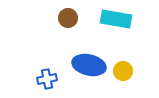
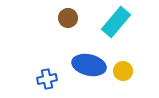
cyan rectangle: moved 3 px down; rotated 60 degrees counterclockwise
